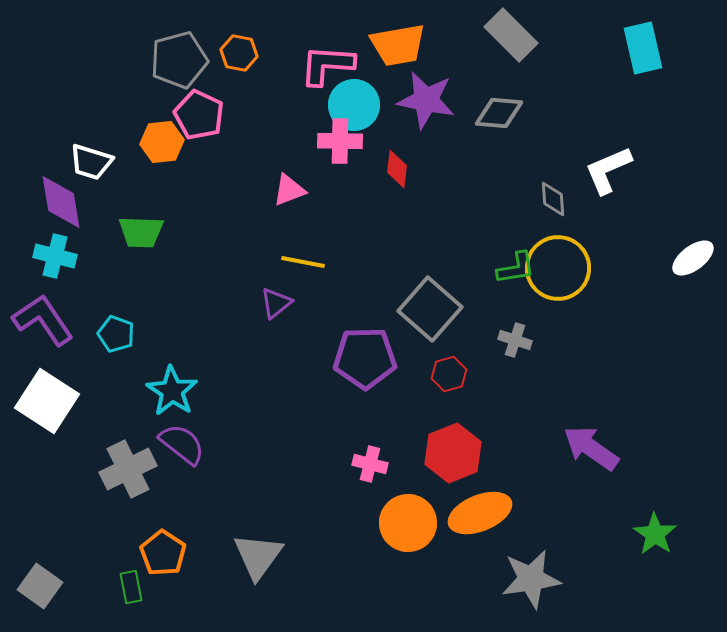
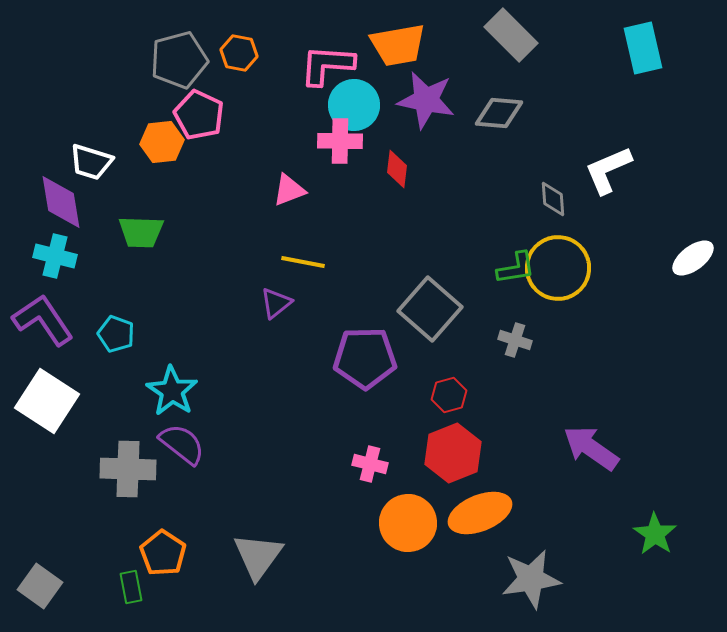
red hexagon at (449, 374): moved 21 px down
gray cross at (128, 469): rotated 28 degrees clockwise
